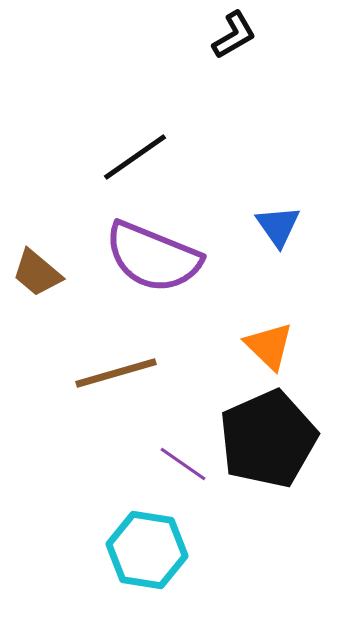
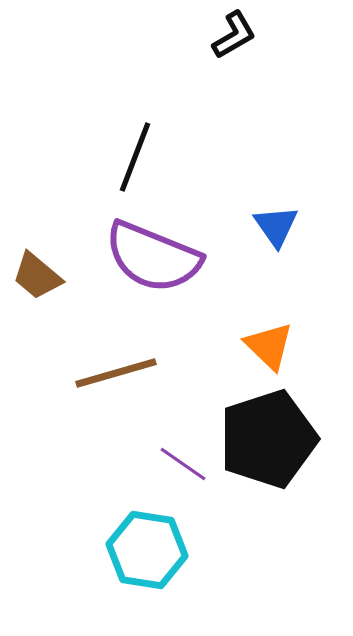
black line: rotated 34 degrees counterclockwise
blue triangle: moved 2 px left
brown trapezoid: moved 3 px down
black pentagon: rotated 6 degrees clockwise
